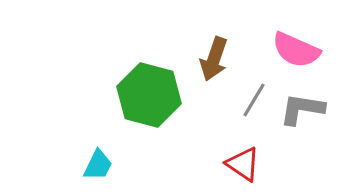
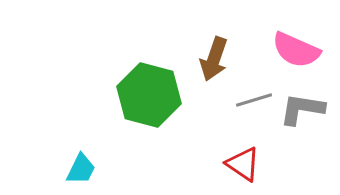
gray line: rotated 42 degrees clockwise
cyan trapezoid: moved 17 px left, 4 px down
